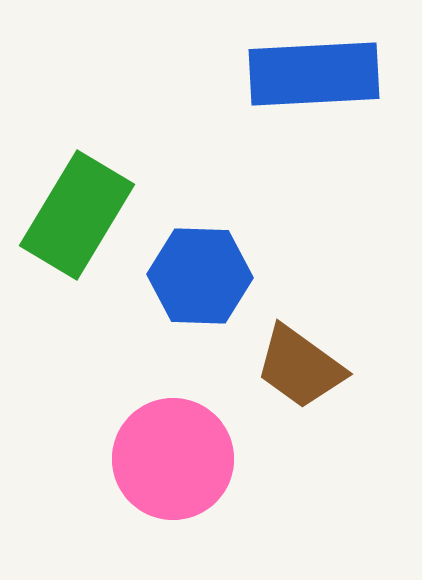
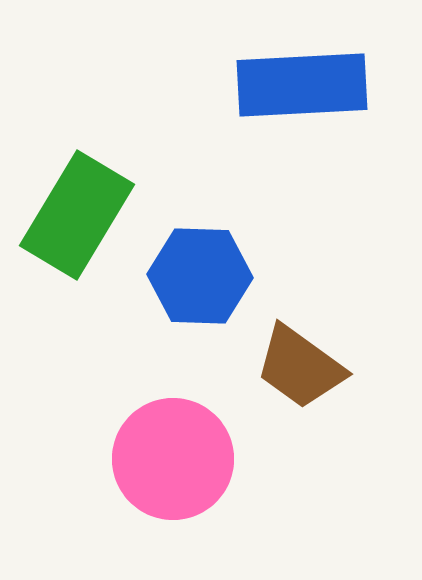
blue rectangle: moved 12 px left, 11 px down
